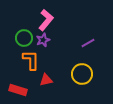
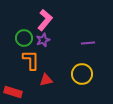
pink L-shape: moved 1 px left
purple line: rotated 24 degrees clockwise
red rectangle: moved 5 px left, 2 px down
